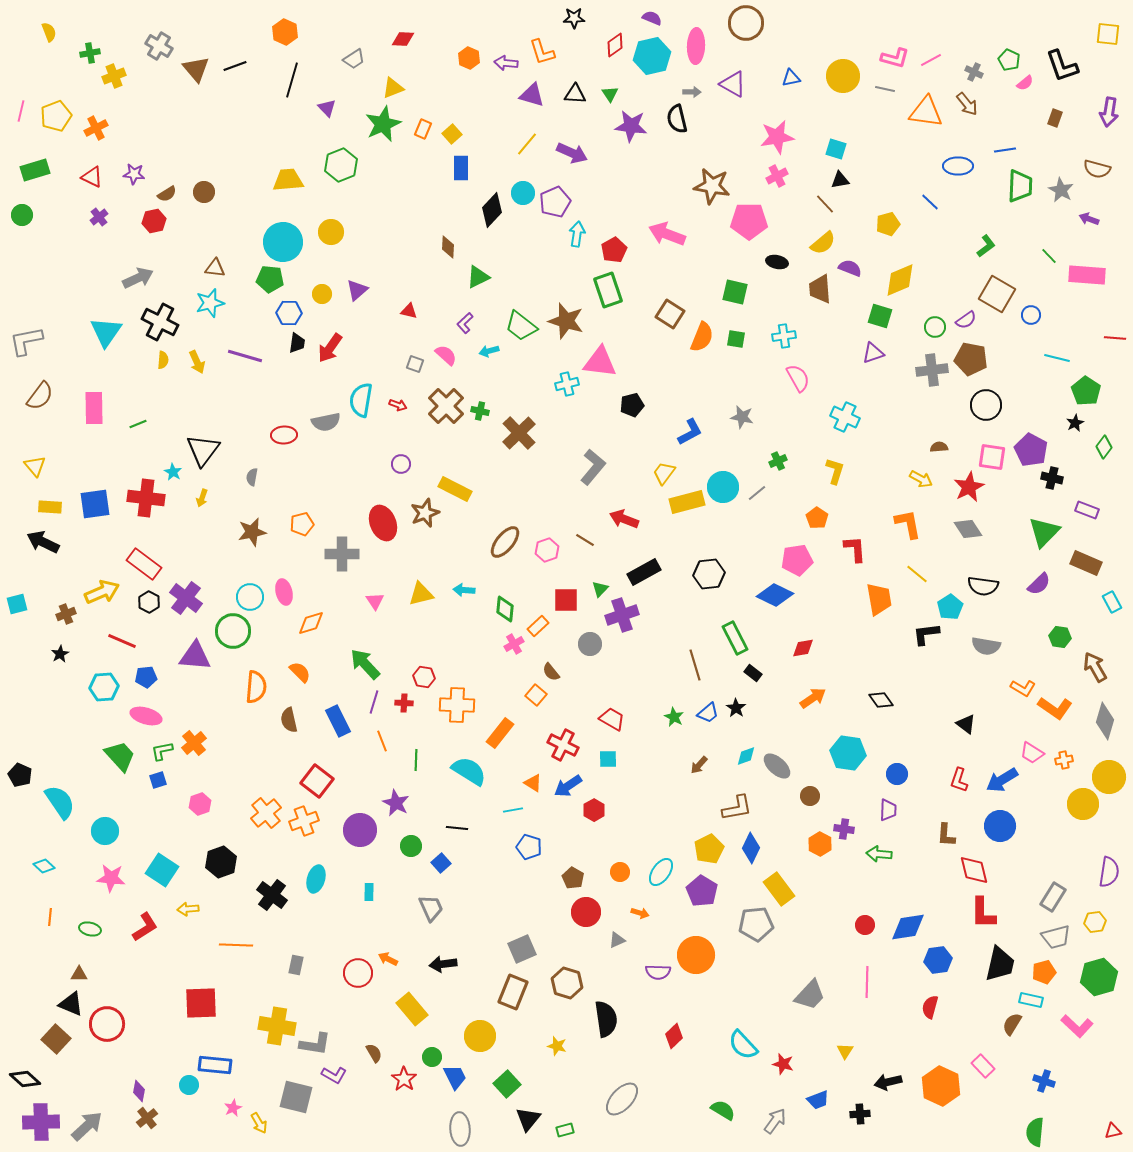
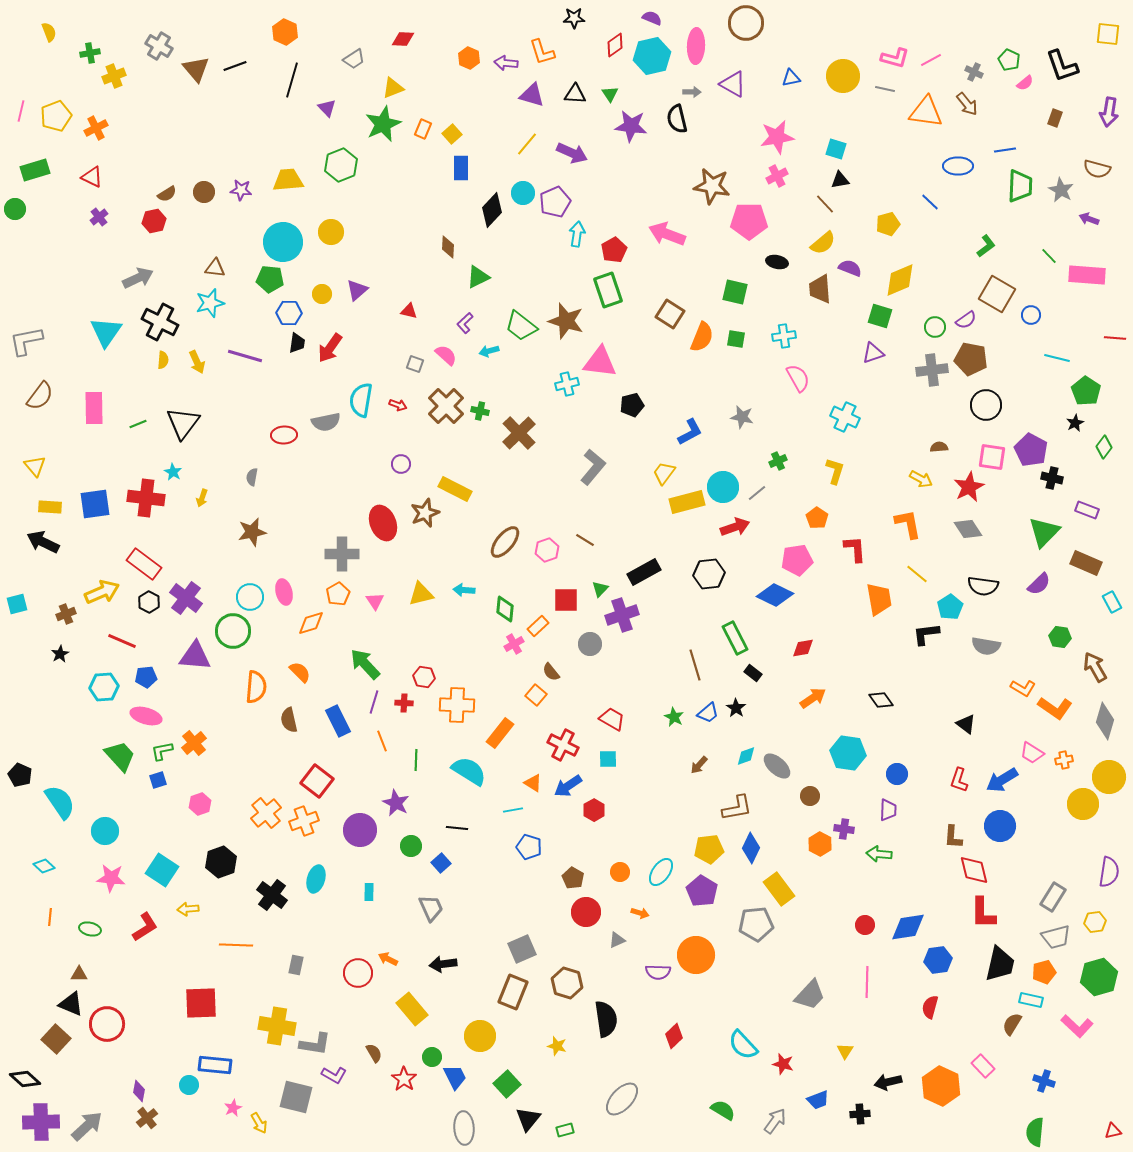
purple star at (134, 174): moved 107 px right, 16 px down
green circle at (22, 215): moved 7 px left, 6 px up
black triangle at (203, 450): moved 20 px left, 27 px up
red arrow at (624, 519): moved 111 px right, 8 px down; rotated 140 degrees clockwise
orange pentagon at (302, 524): moved 36 px right, 70 px down; rotated 15 degrees counterclockwise
brown L-shape at (946, 835): moved 7 px right, 2 px down
yellow pentagon at (709, 849): rotated 20 degrees clockwise
gray ellipse at (460, 1129): moved 4 px right, 1 px up
